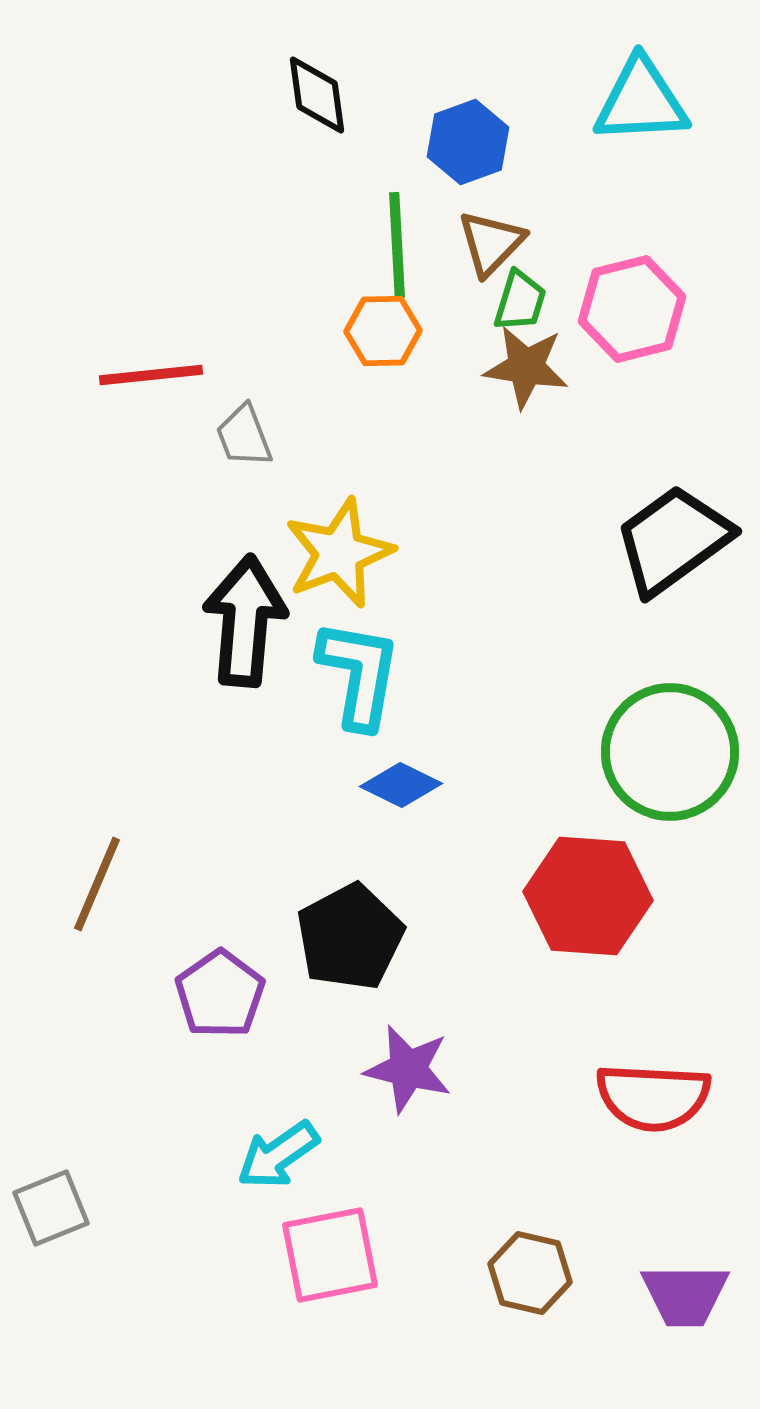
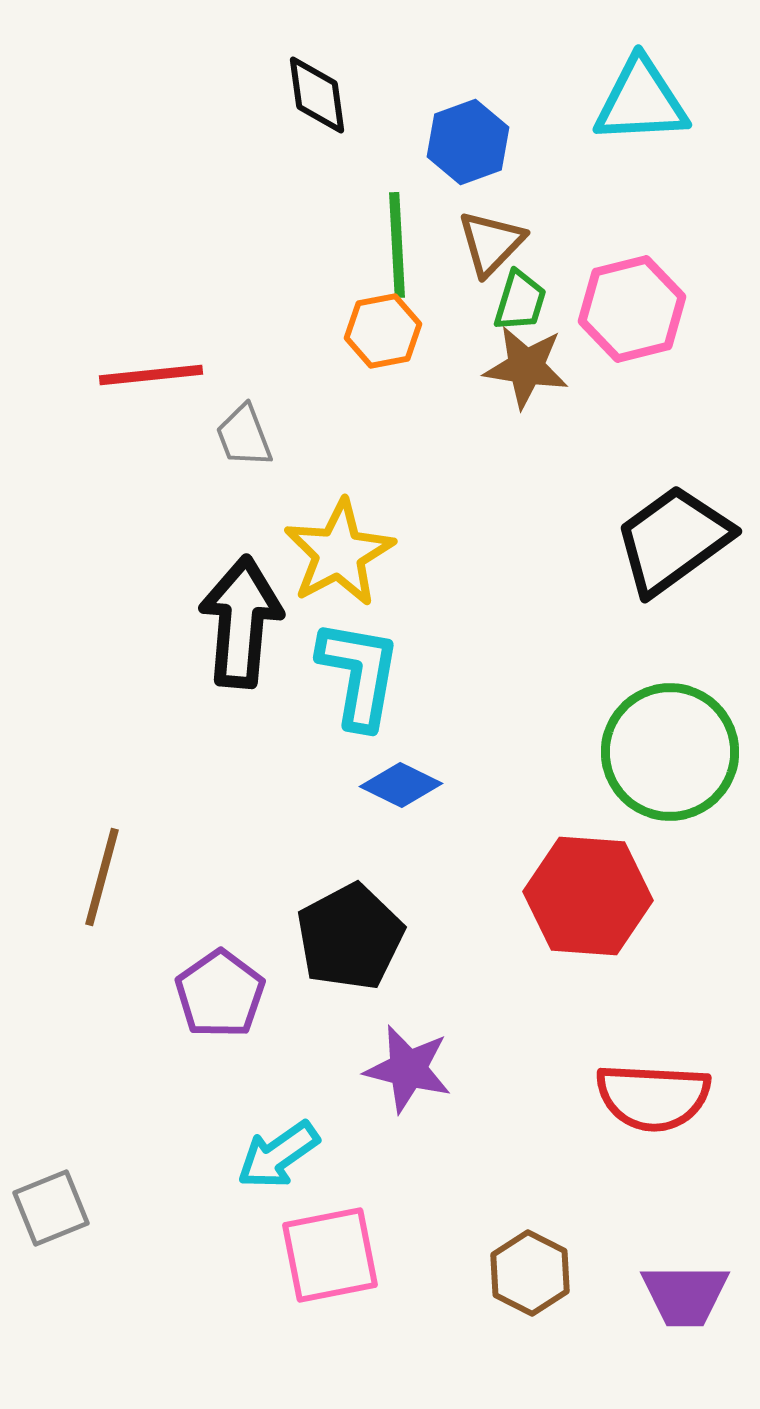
orange hexagon: rotated 10 degrees counterclockwise
yellow star: rotated 7 degrees counterclockwise
black arrow: moved 4 px left, 1 px down
brown line: moved 5 px right, 7 px up; rotated 8 degrees counterclockwise
brown hexagon: rotated 14 degrees clockwise
